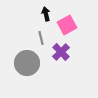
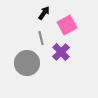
black arrow: moved 2 px left, 1 px up; rotated 48 degrees clockwise
